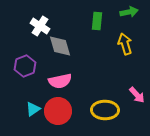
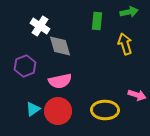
pink arrow: rotated 30 degrees counterclockwise
